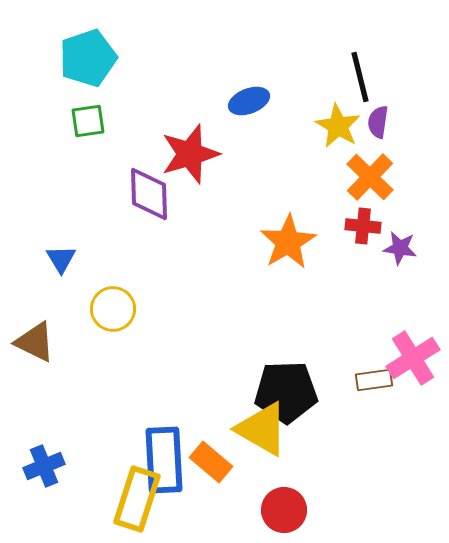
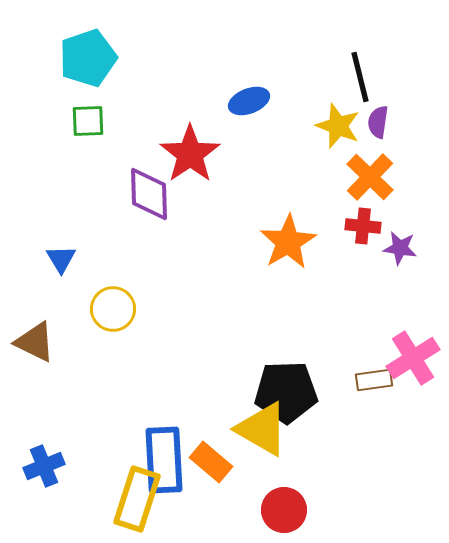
green square: rotated 6 degrees clockwise
yellow star: rotated 9 degrees counterclockwise
red star: rotated 18 degrees counterclockwise
